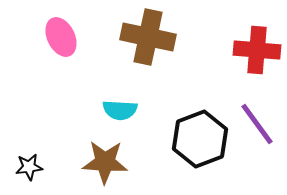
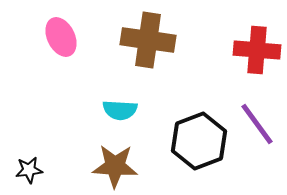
brown cross: moved 3 px down; rotated 4 degrees counterclockwise
black hexagon: moved 1 px left, 2 px down
brown star: moved 10 px right, 4 px down
black star: moved 3 px down
